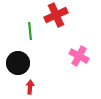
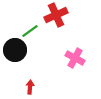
green line: rotated 60 degrees clockwise
pink cross: moved 4 px left, 2 px down
black circle: moved 3 px left, 13 px up
